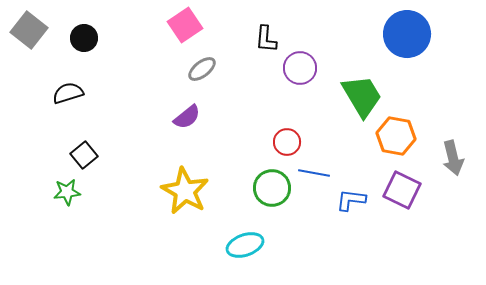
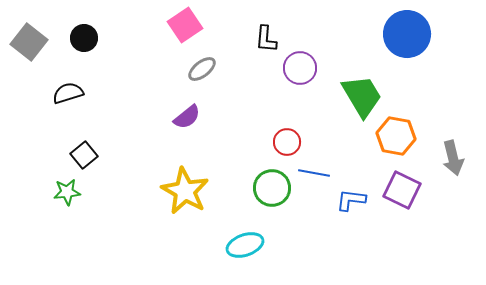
gray square: moved 12 px down
